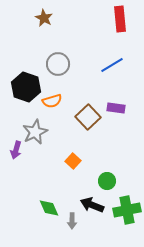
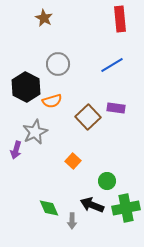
black hexagon: rotated 8 degrees clockwise
green cross: moved 1 px left, 2 px up
